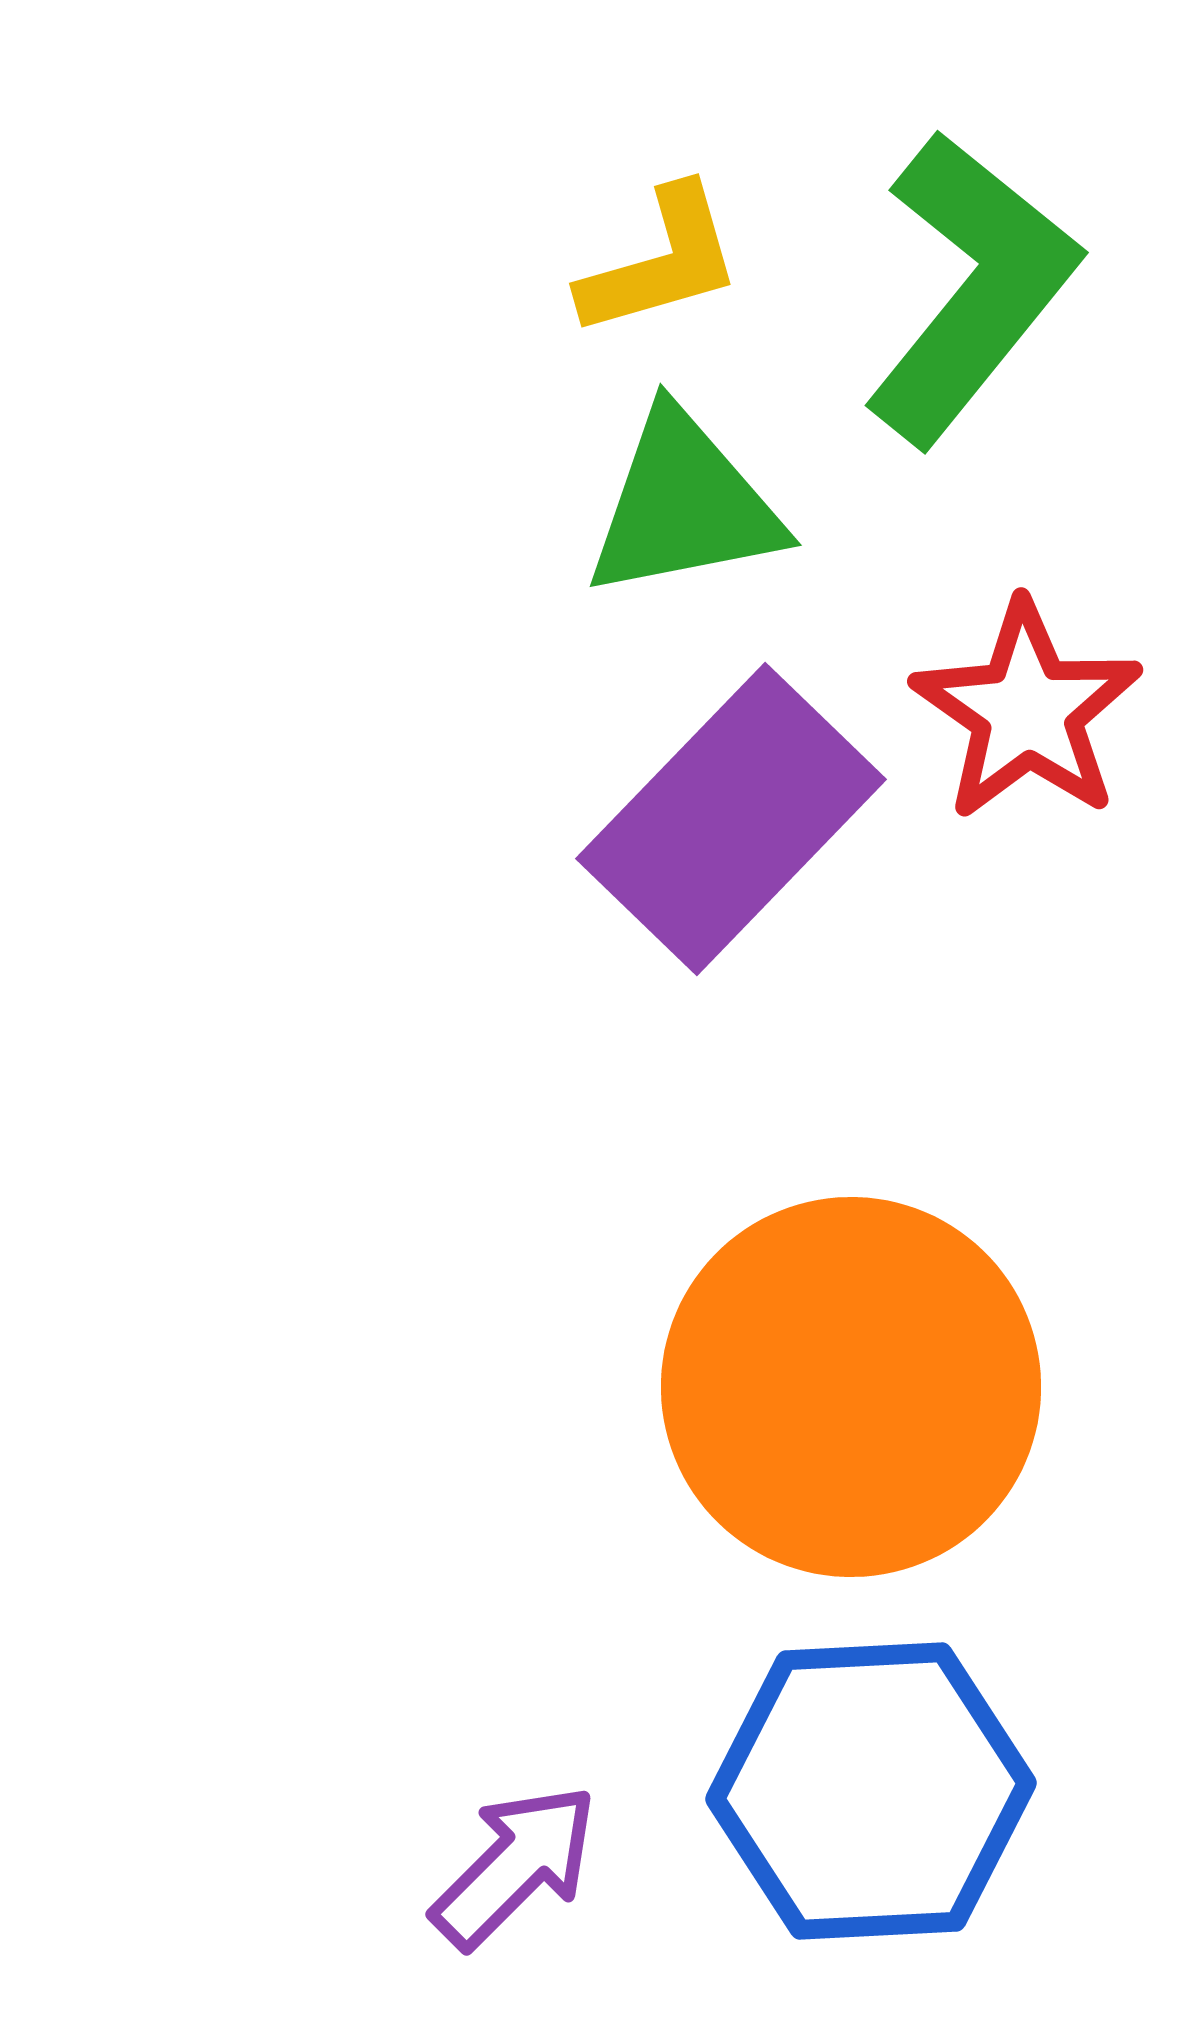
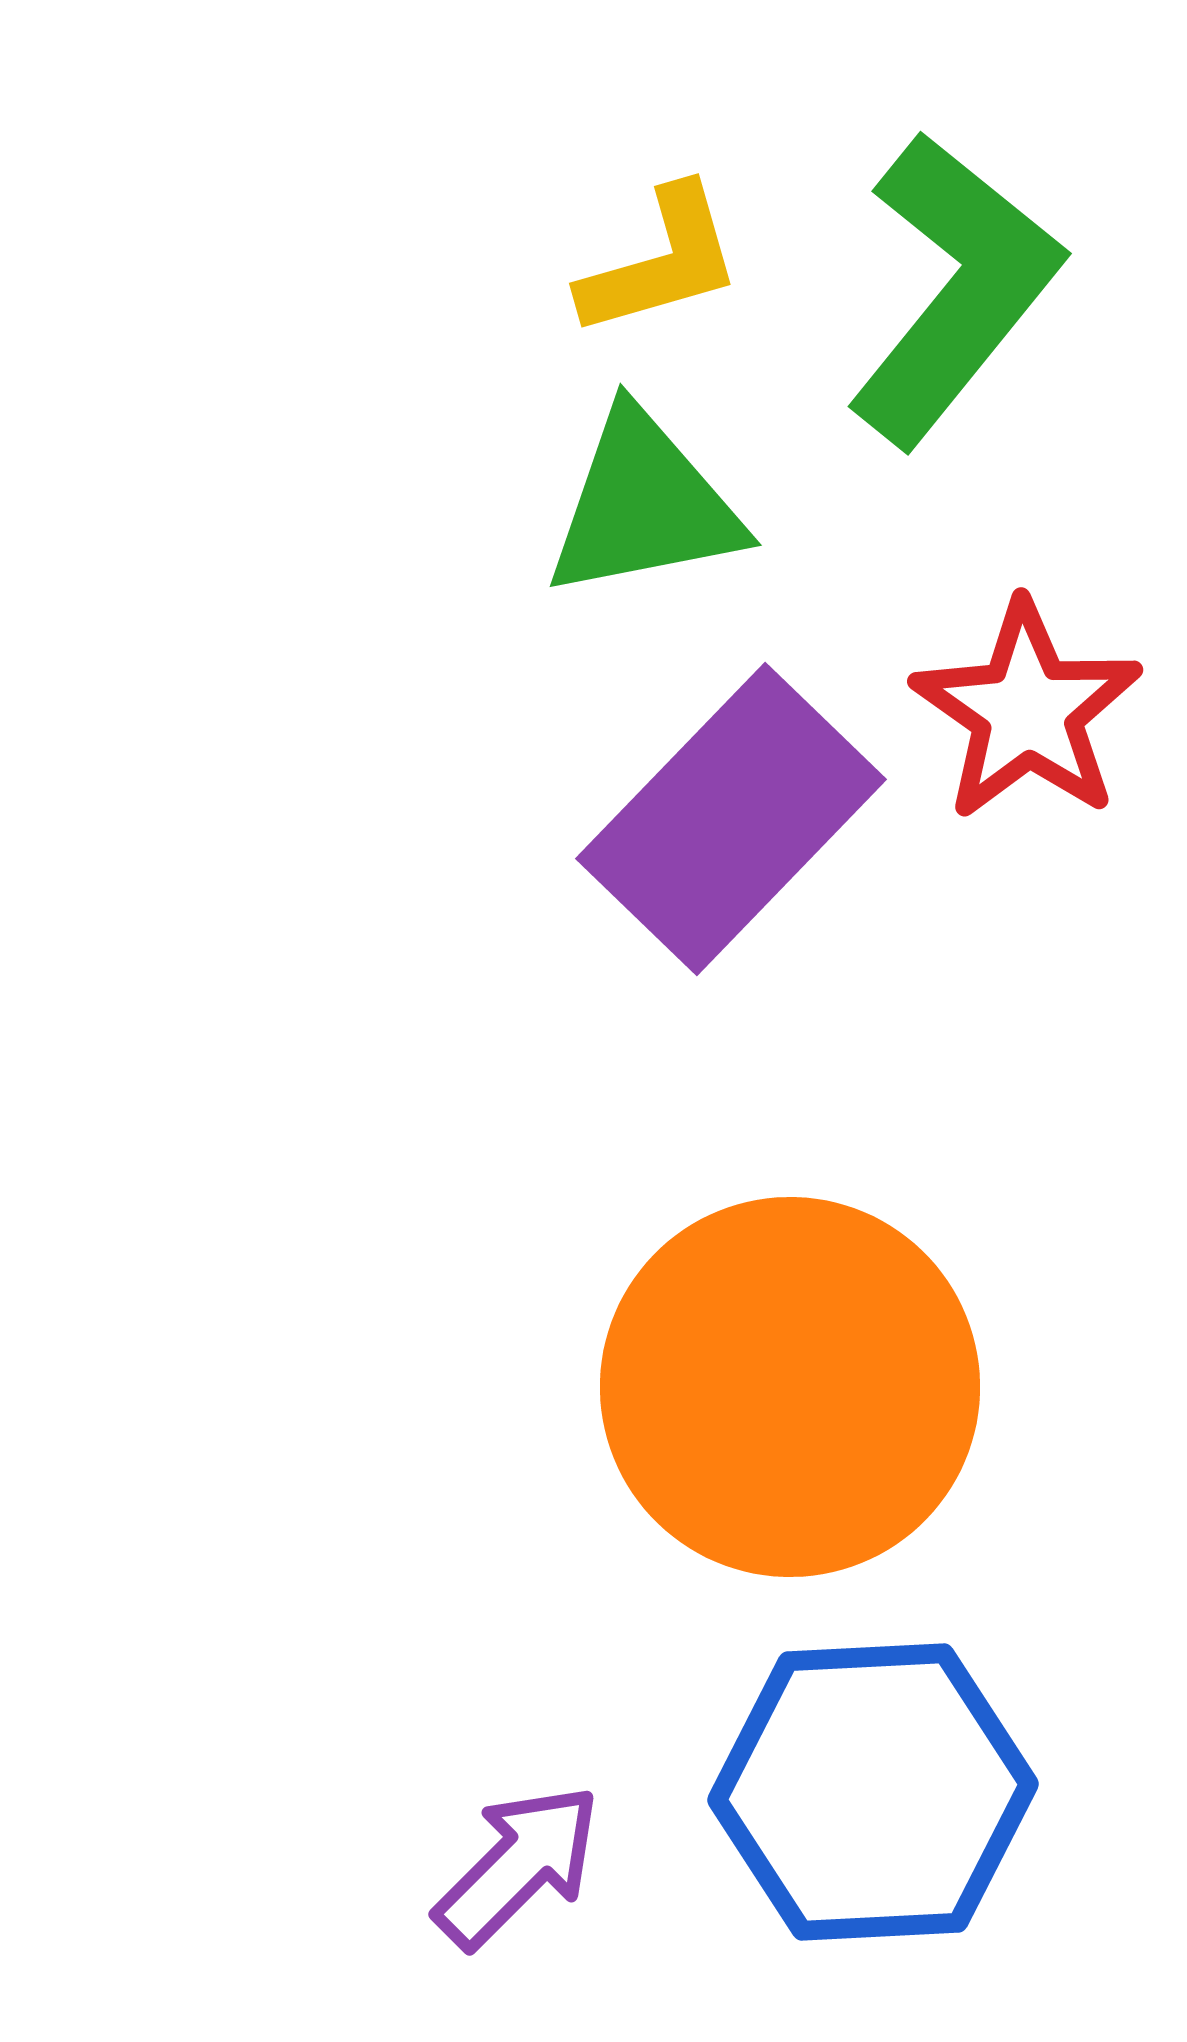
green L-shape: moved 17 px left, 1 px down
green triangle: moved 40 px left
orange circle: moved 61 px left
blue hexagon: moved 2 px right, 1 px down
purple arrow: moved 3 px right
